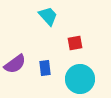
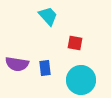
red square: rotated 21 degrees clockwise
purple semicircle: moved 2 px right; rotated 45 degrees clockwise
cyan circle: moved 1 px right, 1 px down
